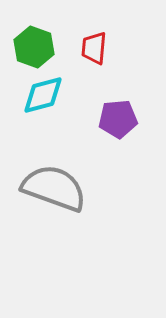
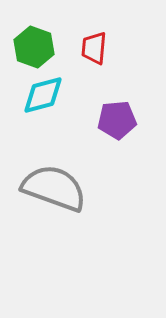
purple pentagon: moved 1 px left, 1 px down
